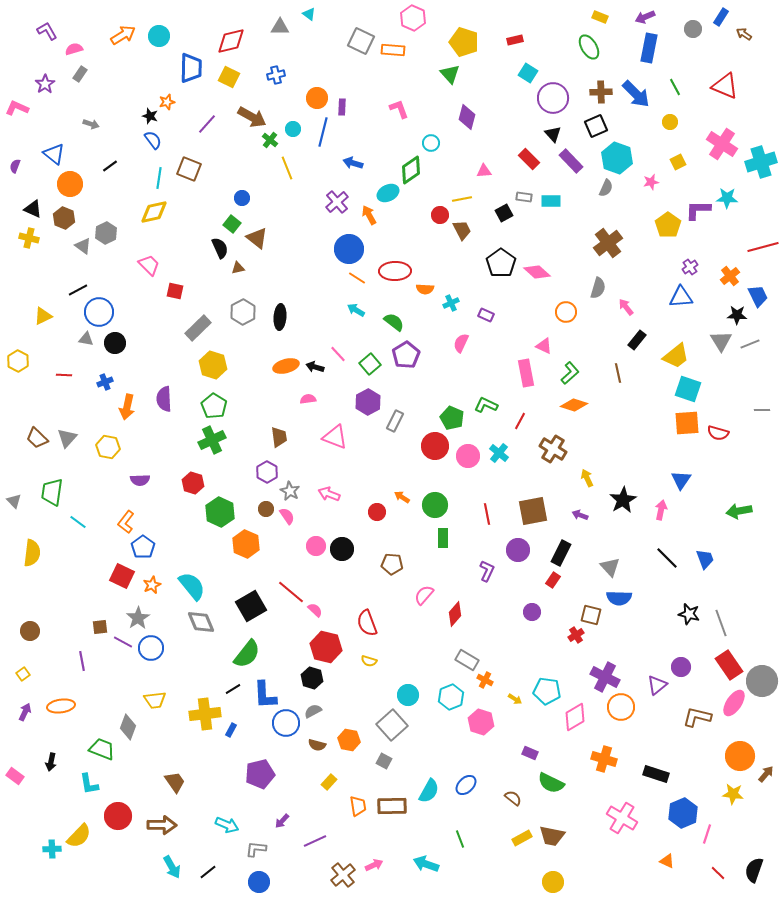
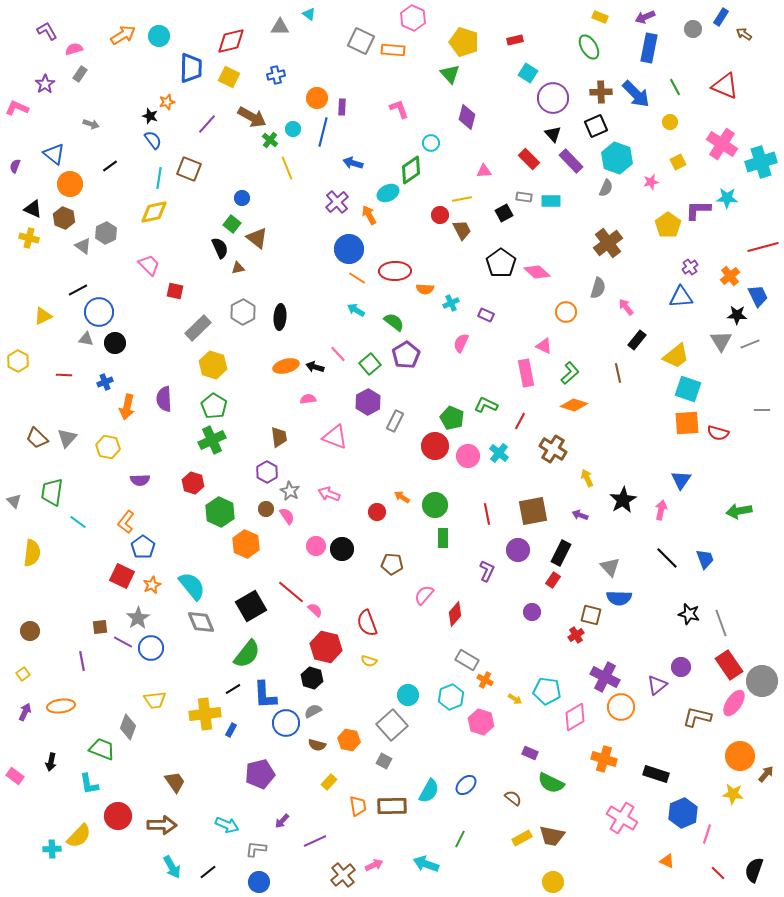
green line at (460, 839): rotated 48 degrees clockwise
